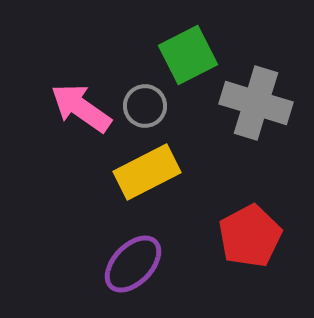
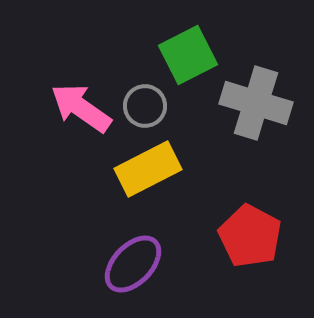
yellow rectangle: moved 1 px right, 3 px up
red pentagon: rotated 16 degrees counterclockwise
